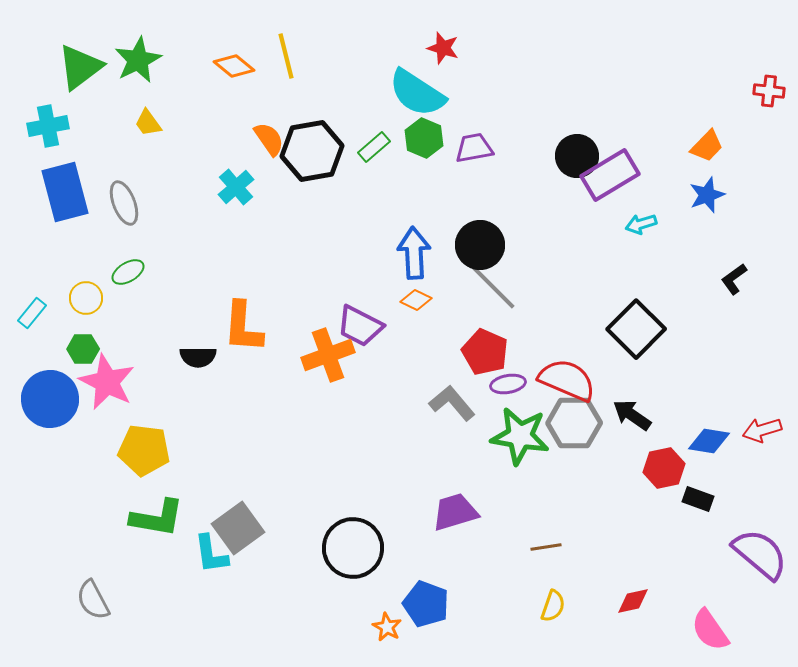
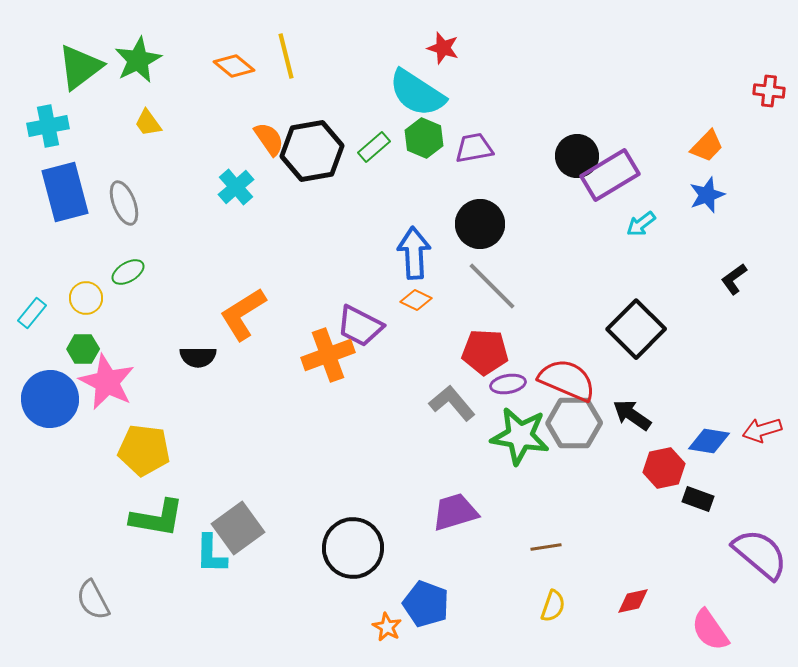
cyan arrow at (641, 224): rotated 20 degrees counterclockwise
black circle at (480, 245): moved 21 px up
orange L-shape at (243, 327): moved 13 px up; rotated 54 degrees clockwise
red pentagon at (485, 352): rotated 21 degrees counterclockwise
cyan L-shape at (211, 554): rotated 9 degrees clockwise
